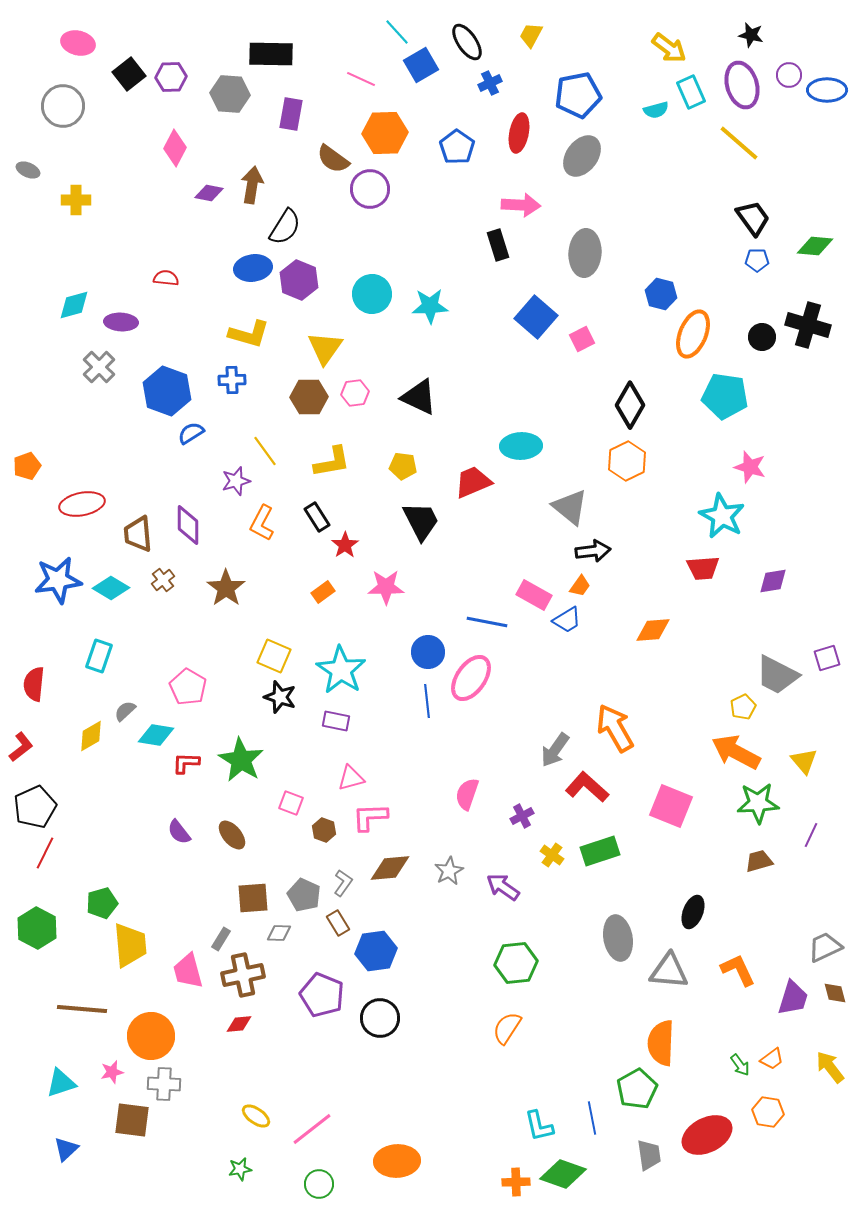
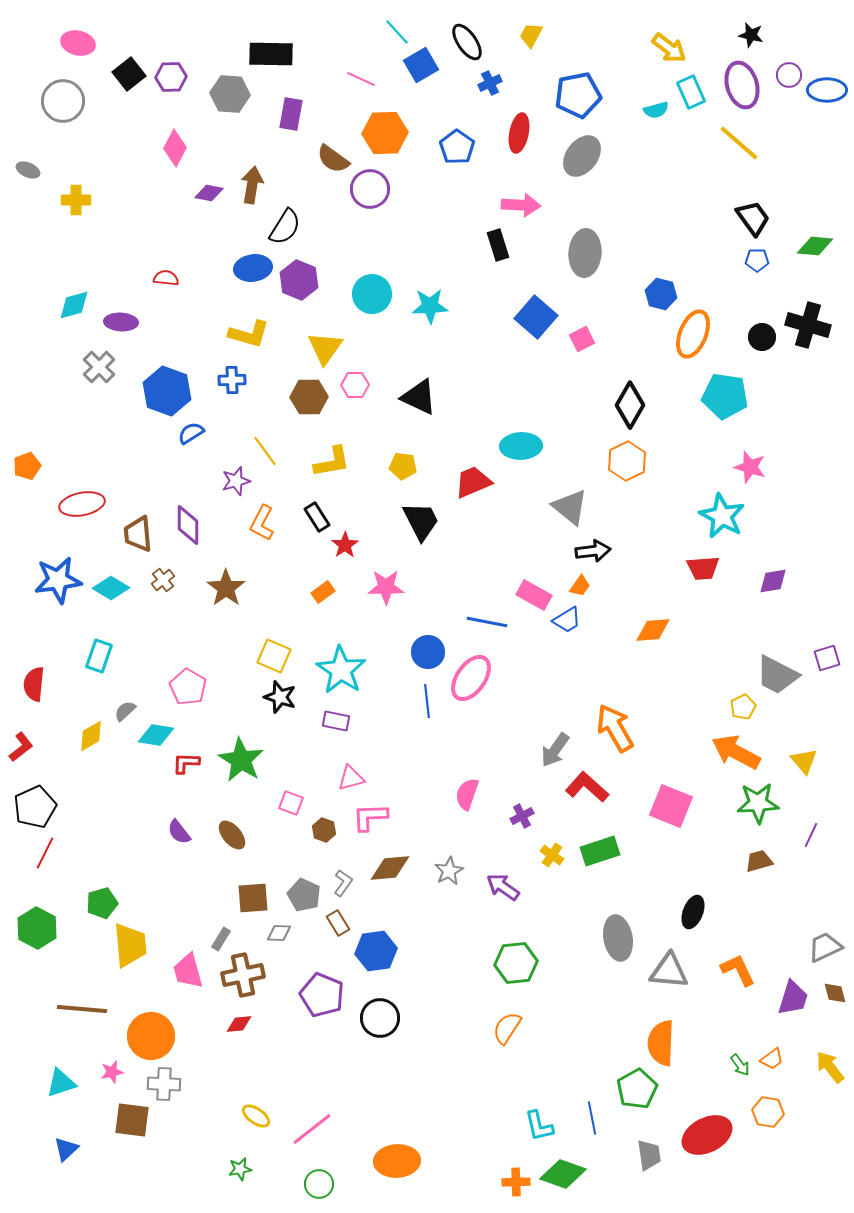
gray circle at (63, 106): moved 5 px up
pink hexagon at (355, 393): moved 8 px up; rotated 8 degrees clockwise
